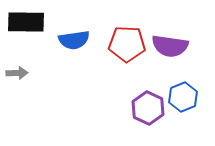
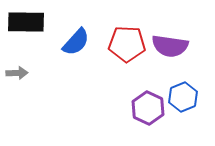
blue semicircle: moved 2 px right, 2 px down; rotated 40 degrees counterclockwise
